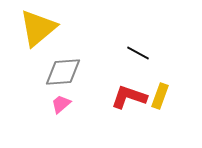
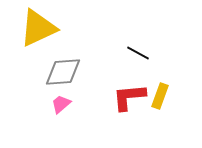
yellow triangle: rotated 15 degrees clockwise
red L-shape: rotated 24 degrees counterclockwise
